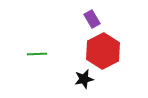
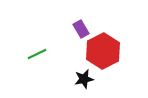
purple rectangle: moved 11 px left, 10 px down
green line: rotated 24 degrees counterclockwise
